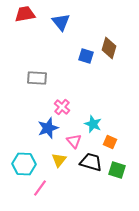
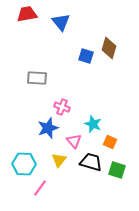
red trapezoid: moved 2 px right
pink cross: rotated 21 degrees counterclockwise
